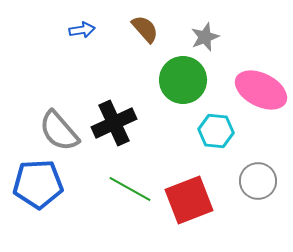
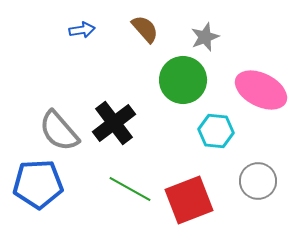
black cross: rotated 12 degrees counterclockwise
